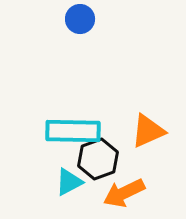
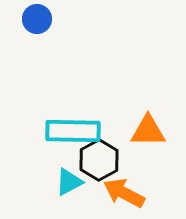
blue circle: moved 43 px left
orange triangle: rotated 24 degrees clockwise
black hexagon: moved 1 px right, 1 px down; rotated 9 degrees counterclockwise
orange arrow: rotated 54 degrees clockwise
